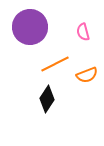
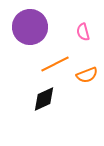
black diamond: moved 3 px left; rotated 32 degrees clockwise
